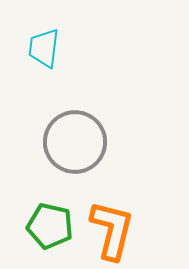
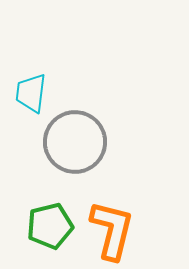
cyan trapezoid: moved 13 px left, 45 px down
green pentagon: rotated 27 degrees counterclockwise
